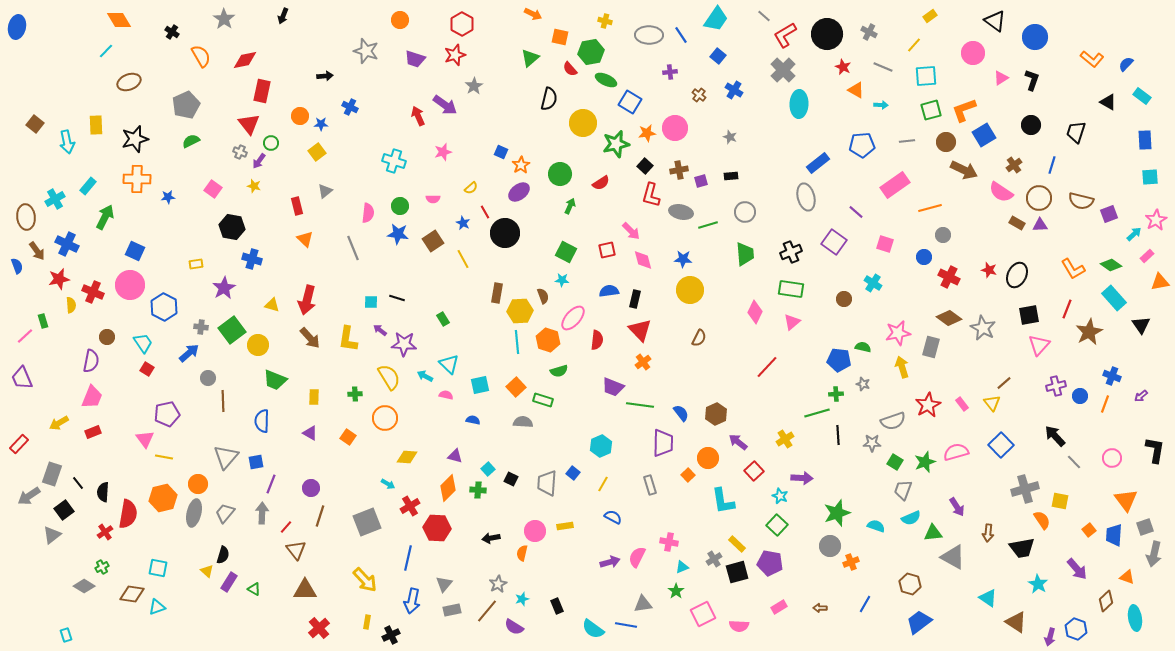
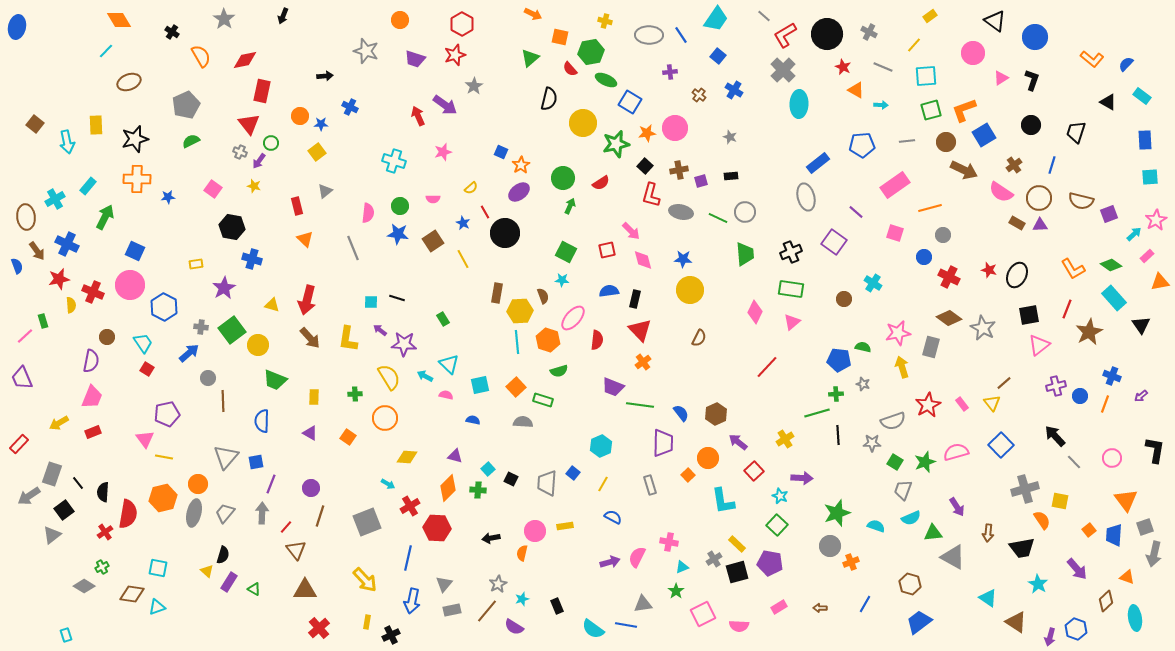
green circle at (560, 174): moved 3 px right, 4 px down
green line at (708, 225): moved 10 px right, 7 px up; rotated 42 degrees clockwise
pink square at (885, 244): moved 10 px right, 11 px up
pink triangle at (1039, 345): rotated 10 degrees clockwise
